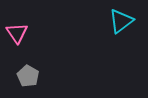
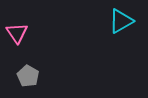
cyan triangle: rotated 8 degrees clockwise
